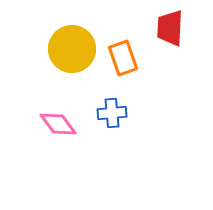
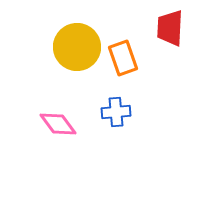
yellow circle: moved 5 px right, 2 px up
blue cross: moved 4 px right, 1 px up
